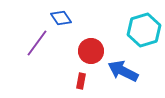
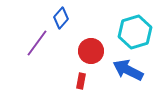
blue diamond: rotated 75 degrees clockwise
cyan hexagon: moved 9 px left, 2 px down
blue arrow: moved 5 px right, 1 px up
